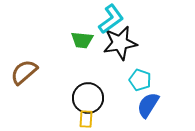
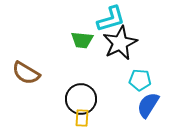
cyan L-shape: rotated 20 degrees clockwise
black star: rotated 16 degrees counterclockwise
brown semicircle: moved 2 px right, 1 px down; rotated 108 degrees counterclockwise
cyan pentagon: rotated 15 degrees counterclockwise
black circle: moved 7 px left, 1 px down
yellow rectangle: moved 4 px left, 1 px up
